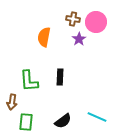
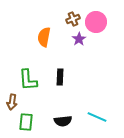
brown cross: rotated 32 degrees counterclockwise
green L-shape: moved 1 px left, 1 px up
black semicircle: rotated 30 degrees clockwise
